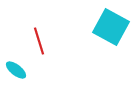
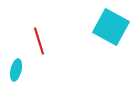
cyan ellipse: rotated 65 degrees clockwise
